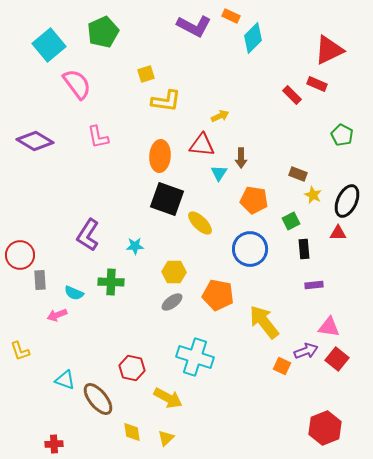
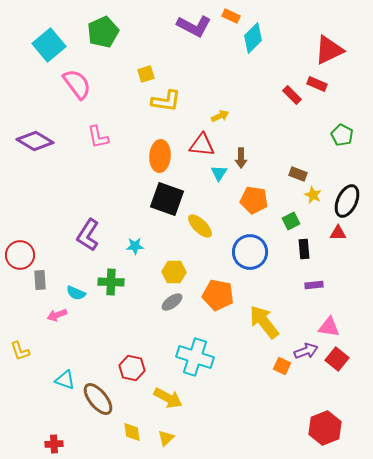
yellow ellipse at (200, 223): moved 3 px down
blue circle at (250, 249): moved 3 px down
cyan semicircle at (74, 293): moved 2 px right
